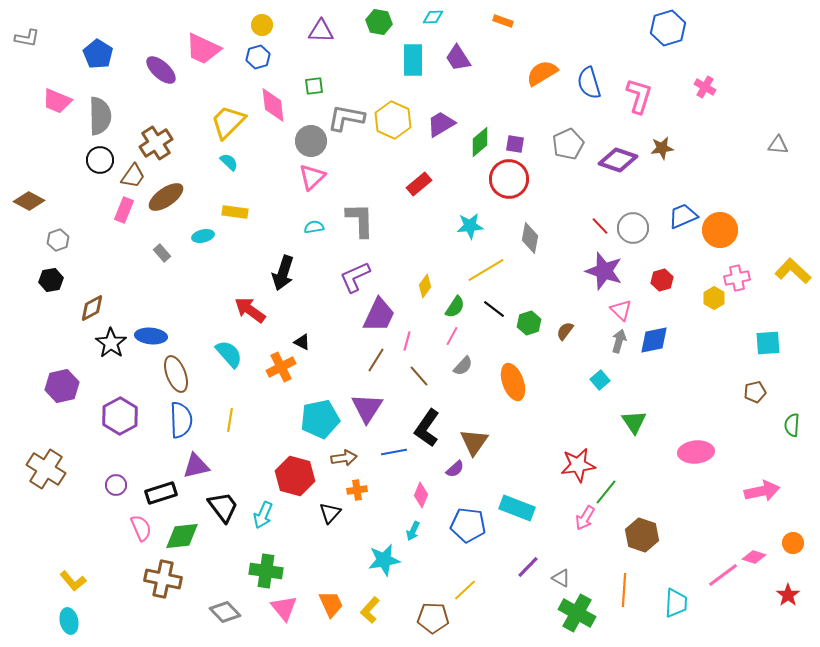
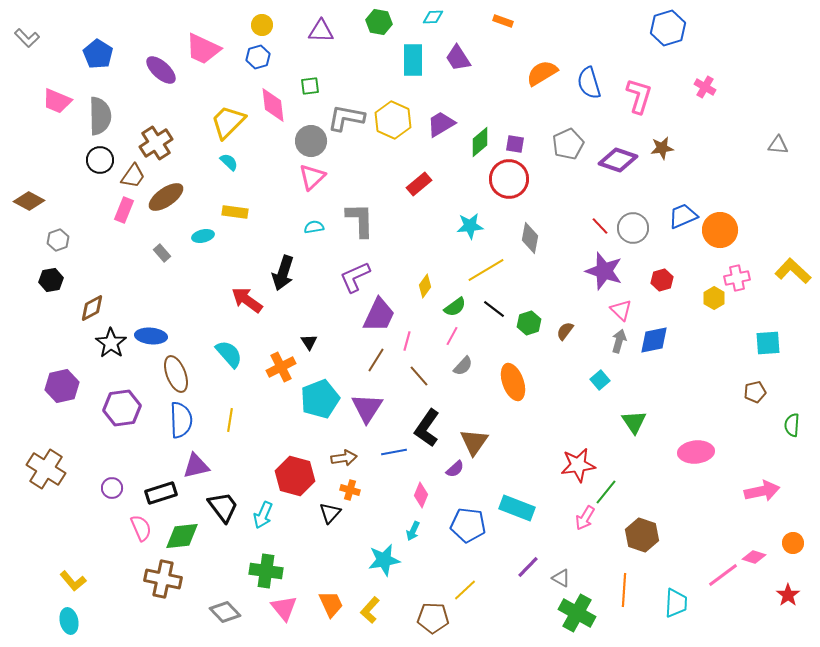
gray L-shape at (27, 38): rotated 35 degrees clockwise
green square at (314, 86): moved 4 px left
green semicircle at (455, 307): rotated 20 degrees clockwise
red arrow at (250, 310): moved 3 px left, 10 px up
black triangle at (302, 342): moved 7 px right; rotated 30 degrees clockwise
purple hexagon at (120, 416): moved 2 px right, 8 px up; rotated 21 degrees clockwise
cyan pentagon at (320, 419): moved 20 px up; rotated 9 degrees counterclockwise
purple circle at (116, 485): moved 4 px left, 3 px down
orange cross at (357, 490): moved 7 px left; rotated 24 degrees clockwise
